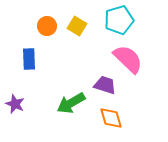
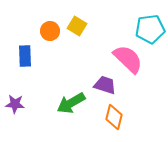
cyan pentagon: moved 31 px right, 9 px down; rotated 8 degrees clockwise
orange circle: moved 3 px right, 5 px down
blue rectangle: moved 4 px left, 3 px up
purple star: rotated 18 degrees counterclockwise
orange diamond: moved 3 px right, 1 px up; rotated 30 degrees clockwise
